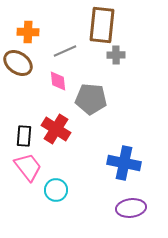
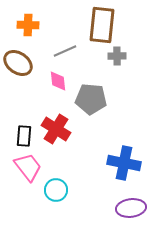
orange cross: moved 7 px up
gray cross: moved 1 px right, 1 px down
